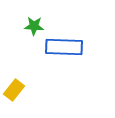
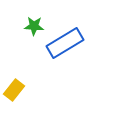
blue rectangle: moved 1 px right, 4 px up; rotated 33 degrees counterclockwise
